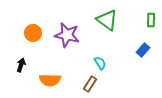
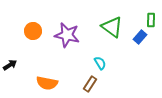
green triangle: moved 5 px right, 7 px down
orange circle: moved 2 px up
blue rectangle: moved 3 px left, 13 px up
black arrow: moved 11 px left; rotated 40 degrees clockwise
orange semicircle: moved 3 px left, 3 px down; rotated 10 degrees clockwise
